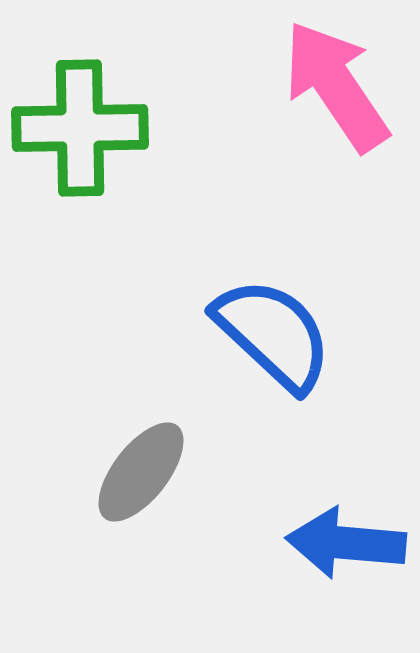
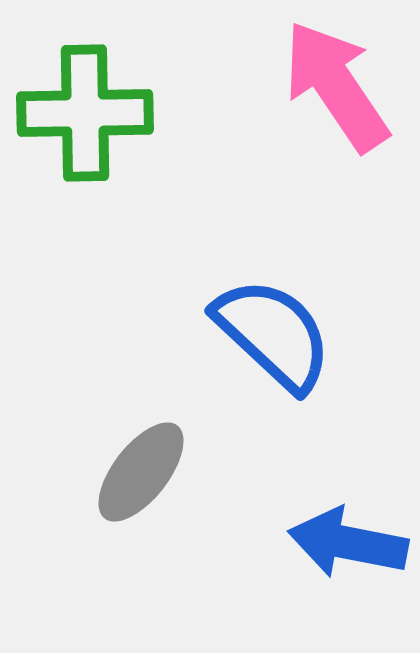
green cross: moved 5 px right, 15 px up
blue arrow: moved 2 px right; rotated 6 degrees clockwise
